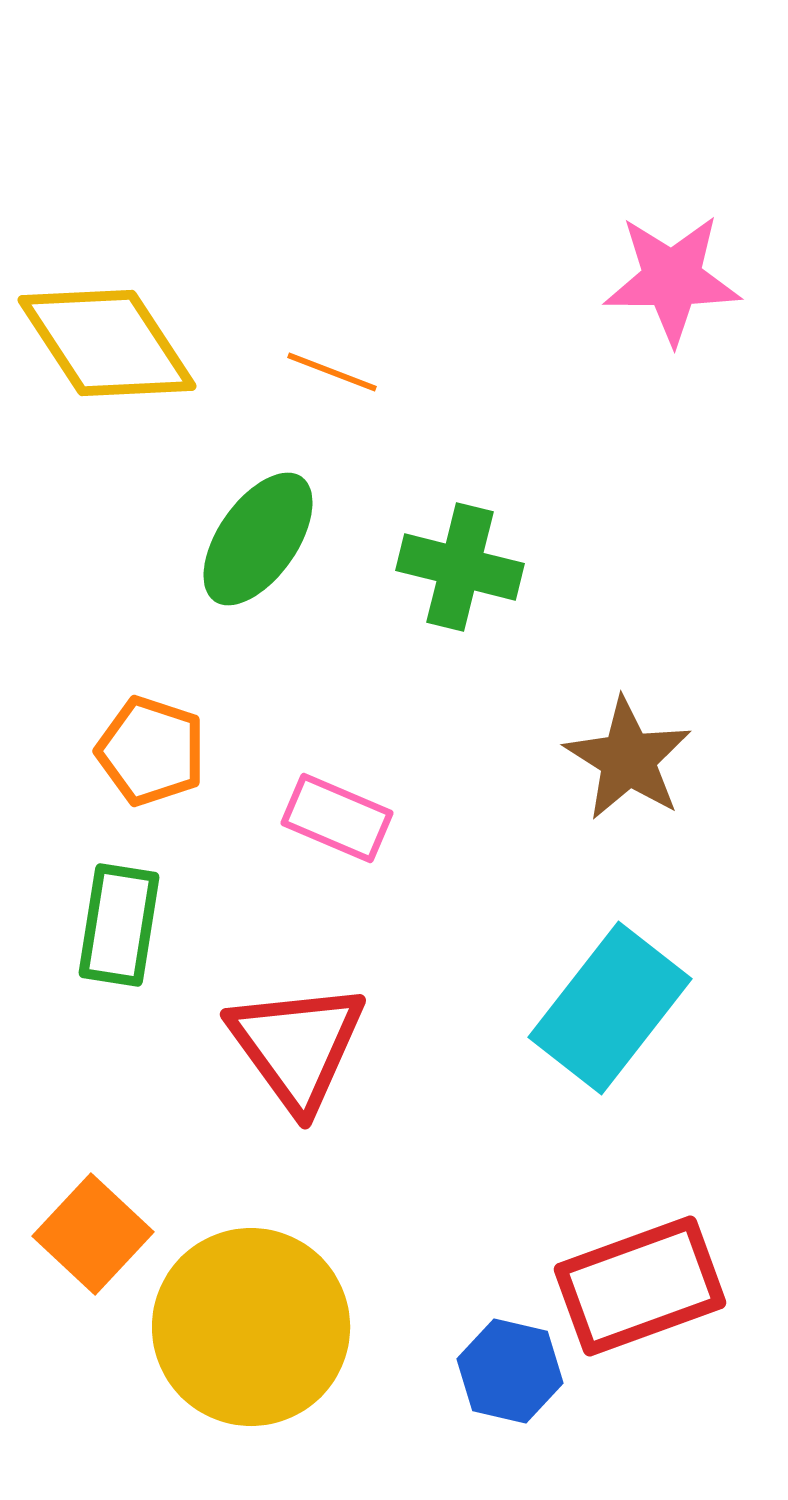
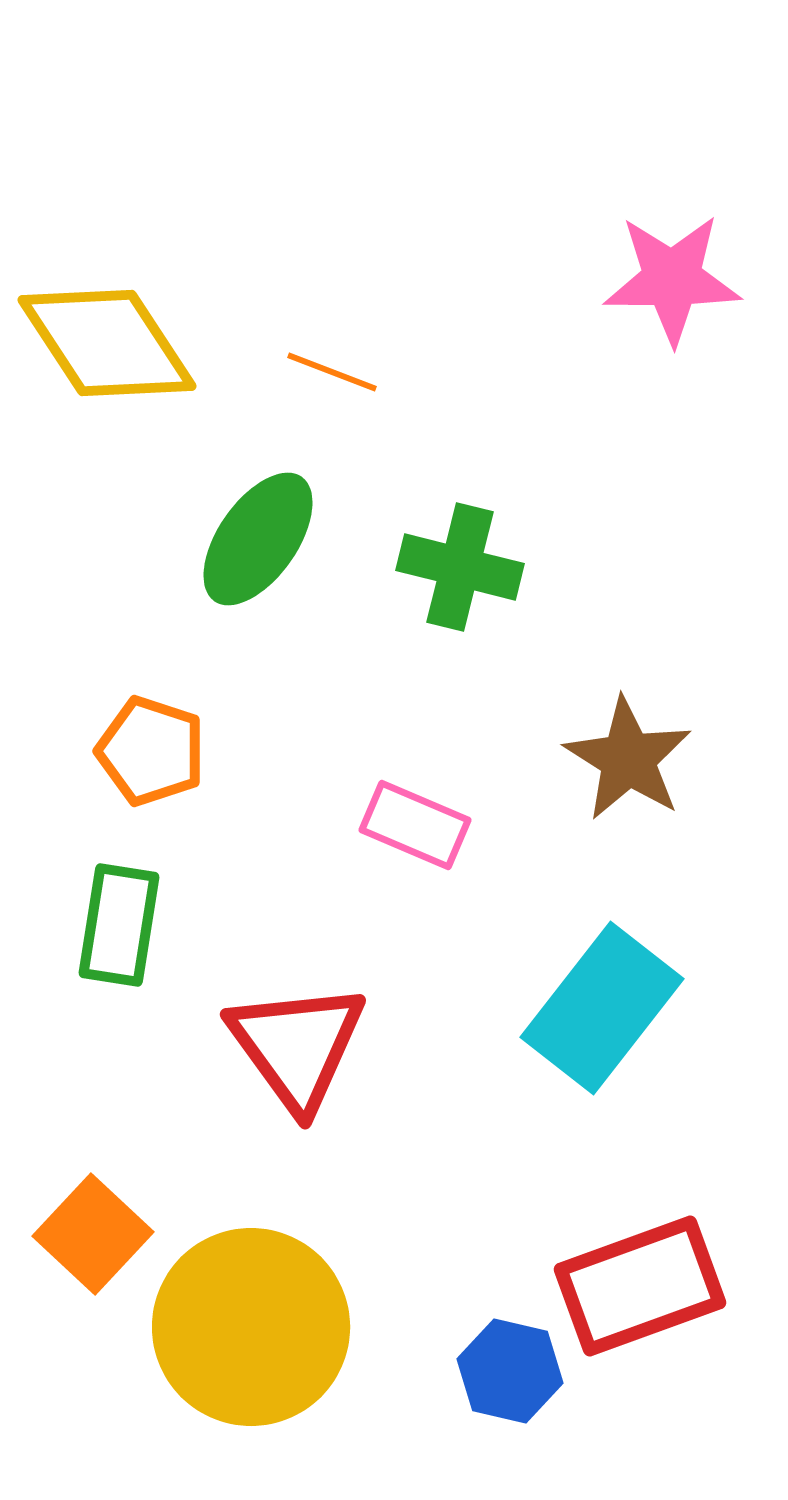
pink rectangle: moved 78 px right, 7 px down
cyan rectangle: moved 8 px left
